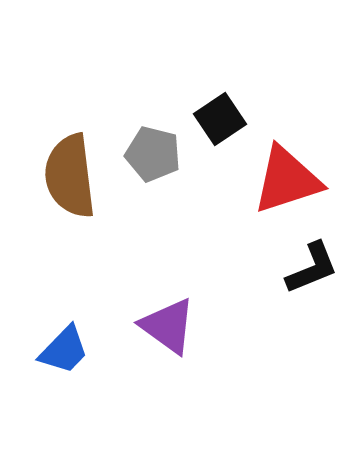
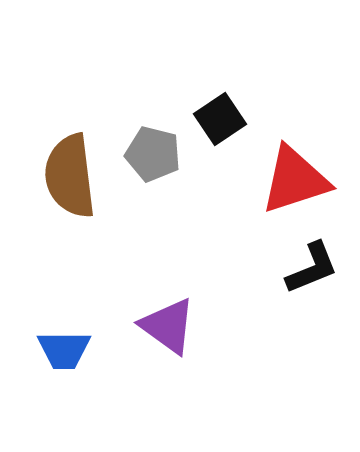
red triangle: moved 8 px right
blue trapezoid: rotated 46 degrees clockwise
